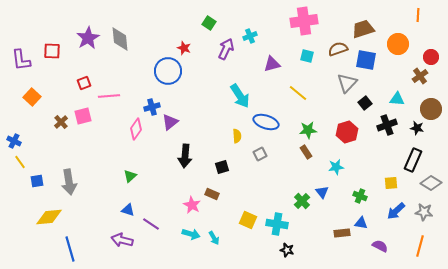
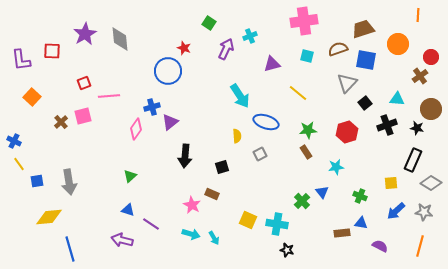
purple star at (88, 38): moved 3 px left, 4 px up
yellow line at (20, 162): moved 1 px left, 2 px down
